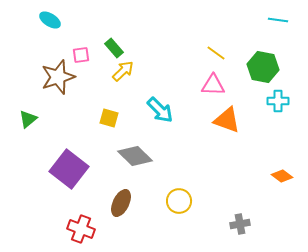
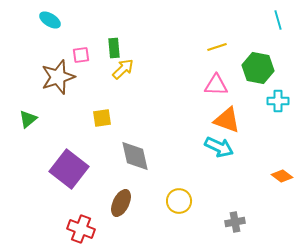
cyan line: rotated 66 degrees clockwise
green rectangle: rotated 36 degrees clockwise
yellow line: moved 1 px right, 6 px up; rotated 54 degrees counterclockwise
green hexagon: moved 5 px left, 1 px down
yellow arrow: moved 2 px up
pink triangle: moved 3 px right
cyan arrow: moved 59 px right, 37 px down; rotated 20 degrees counterclockwise
yellow square: moved 7 px left; rotated 24 degrees counterclockwise
gray diamond: rotated 32 degrees clockwise
gray cross: moved 5 px left, 2 px up
